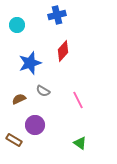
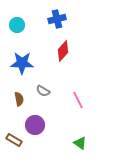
blue cross: moved 4 px down
blue star: moved 8 px left; rotated 20 degrees clockwise
brown semicircle: rotated 104 degrees clockwise
